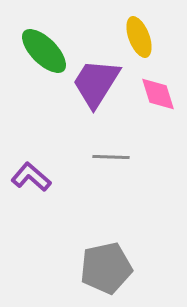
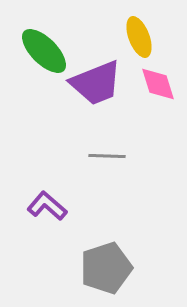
purple trapezoid: rotated 144 degrees counterclockwise
pink diamond: moved 10 px up
gray line: moved 4 px left, 1 px up
purple L-shape: moved 16 px right, 29 px down
gray pentagon: rotated 6 degrees counterclockwise
